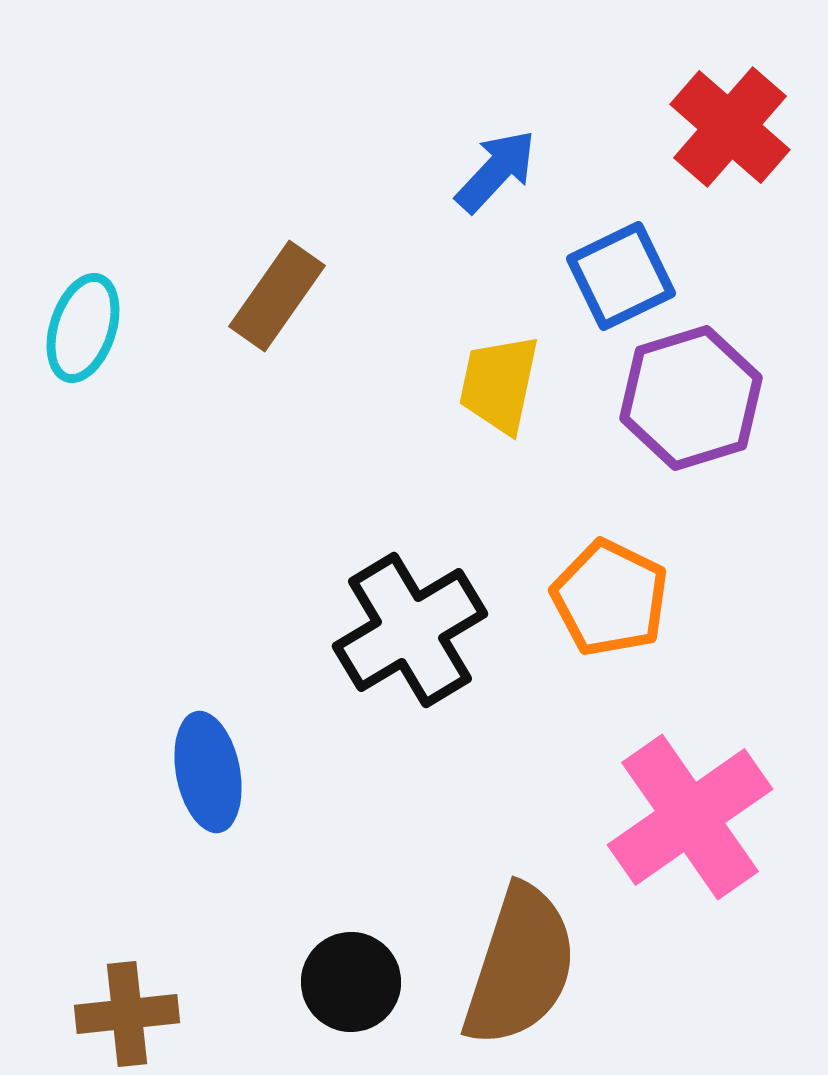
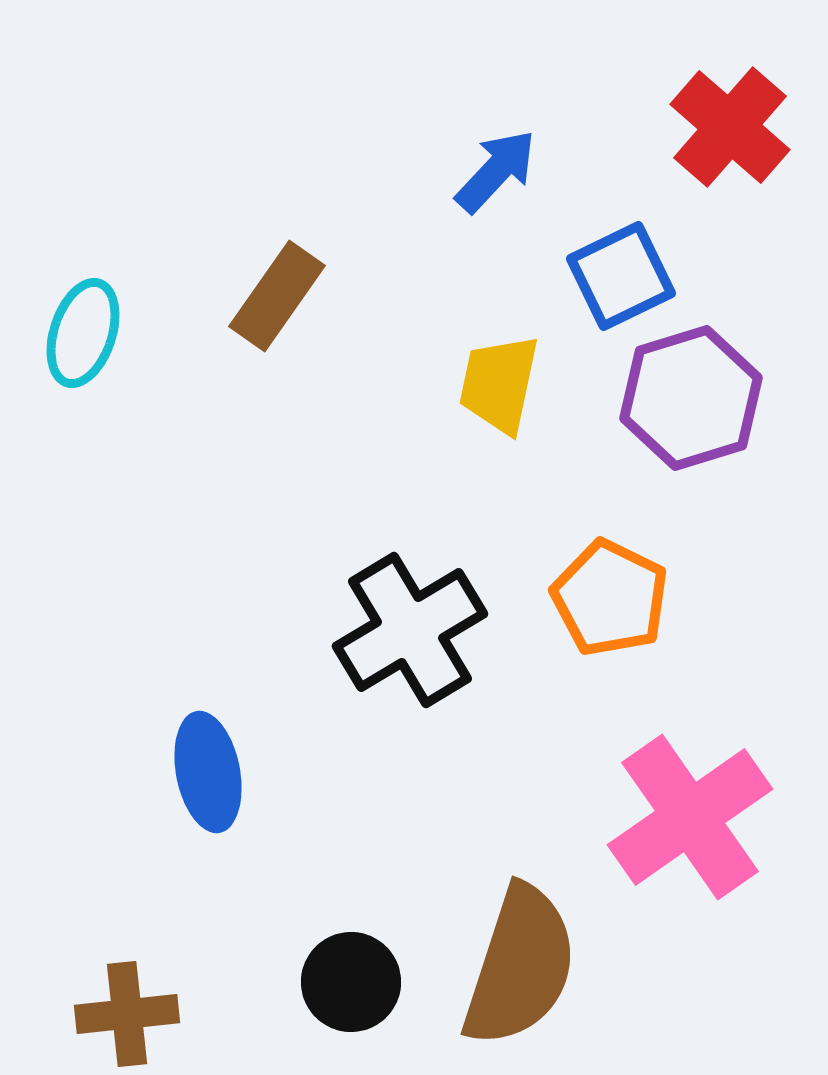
cyan ellipse: moved 5 px down
